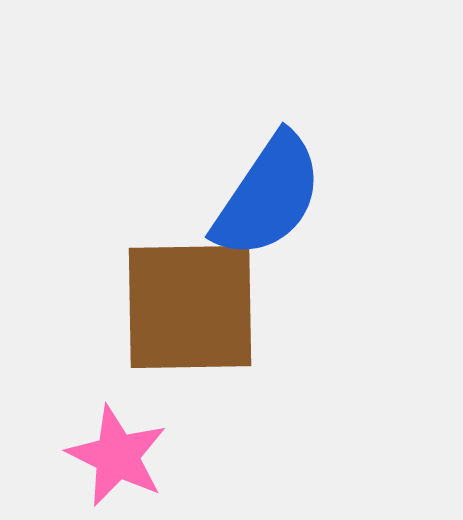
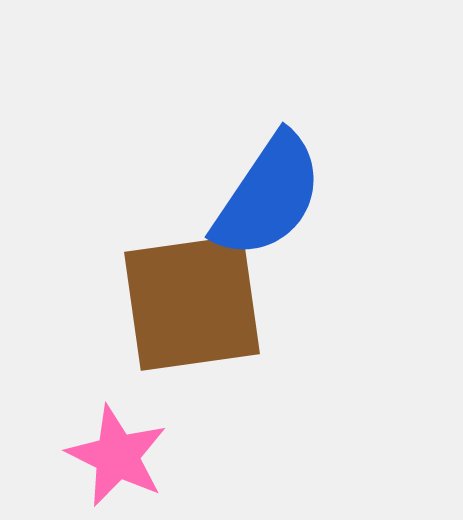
brown square: moved 2 px right, 4 px up; rotated 7 degrees counterclockwise
